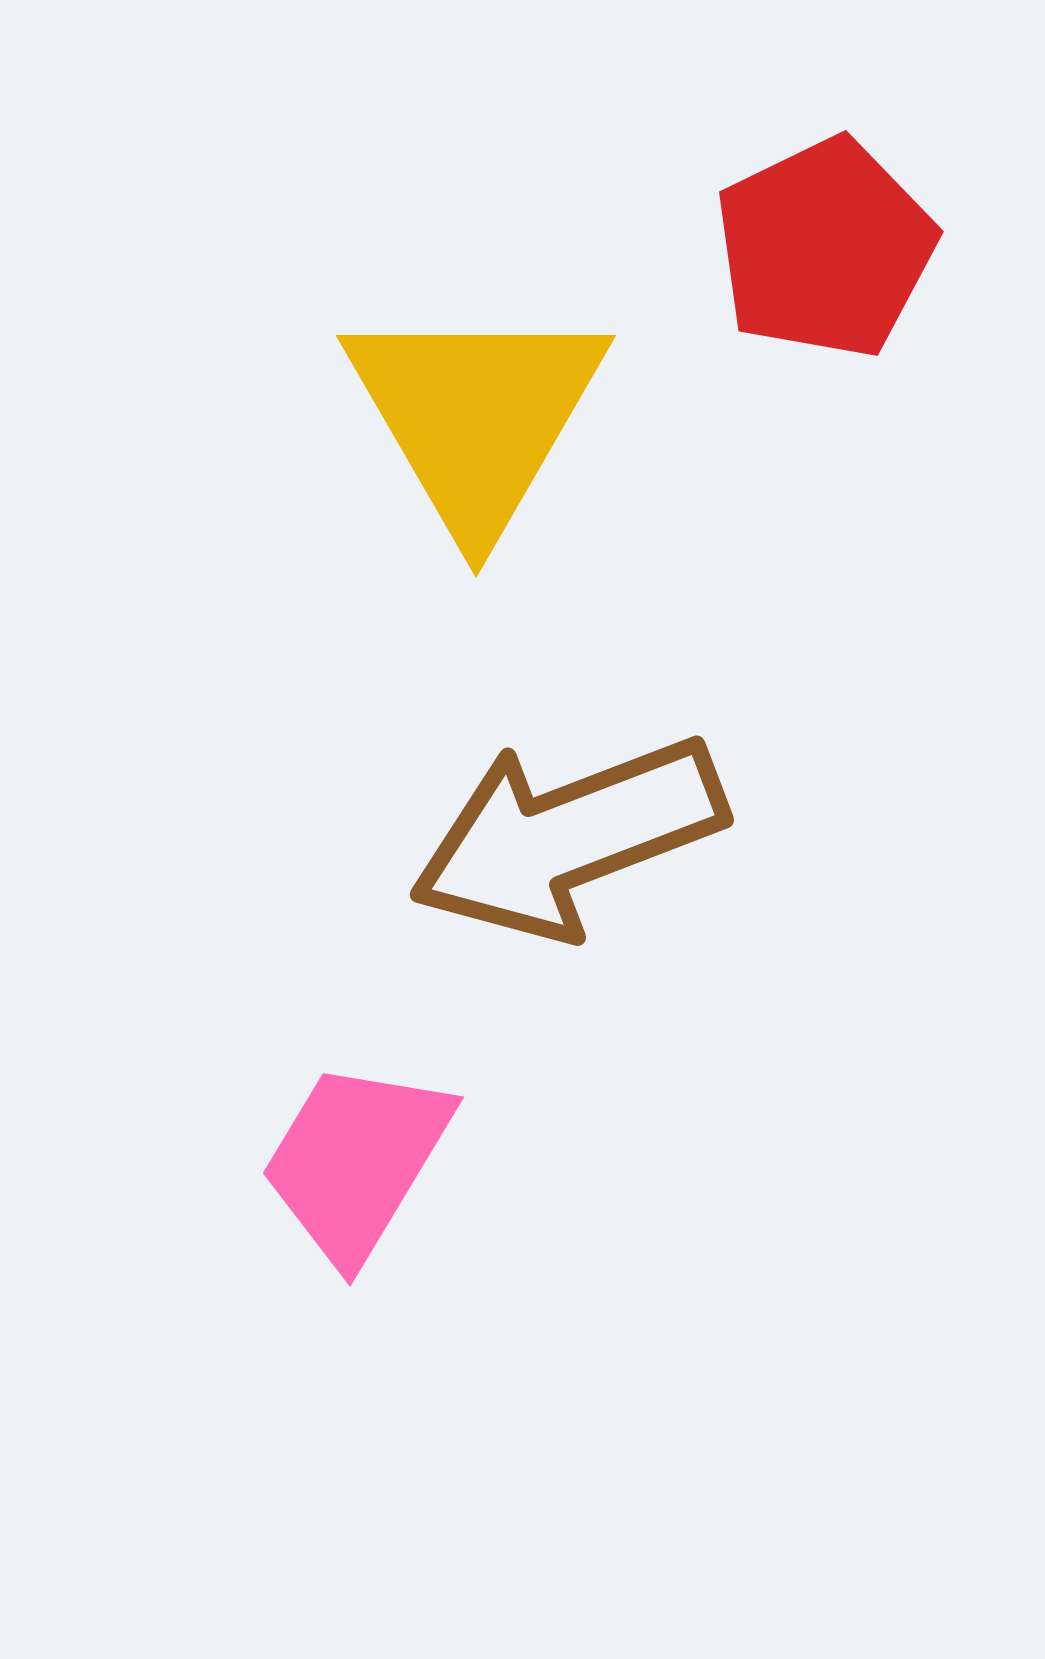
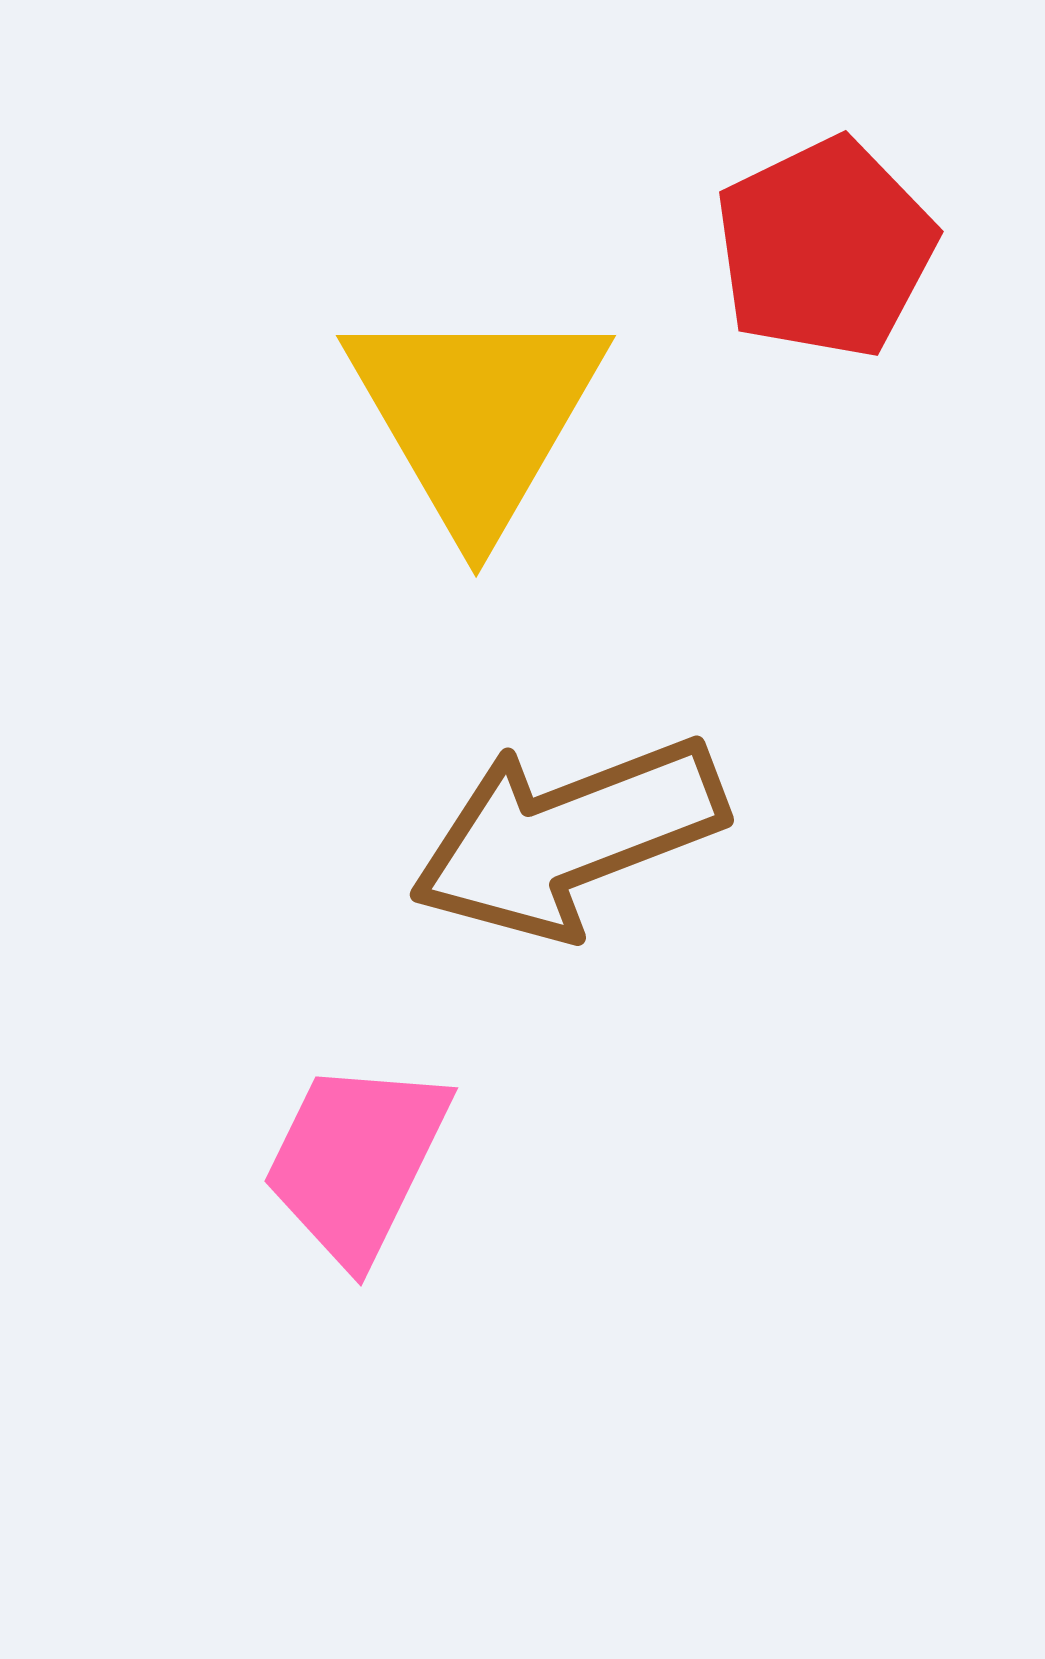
pink trapezoid: rotated 5 degrees counterclockwise
